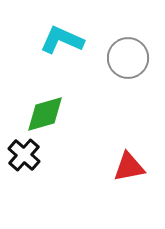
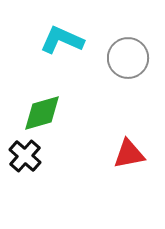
green diamond: moved 3 px left, 1 px up
black cross: moved 1 px right, 1 px down
red triangle: moved 13 px up
